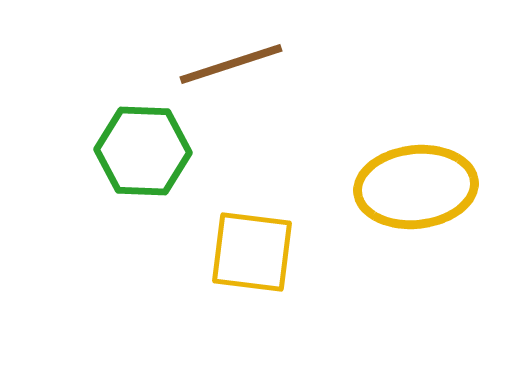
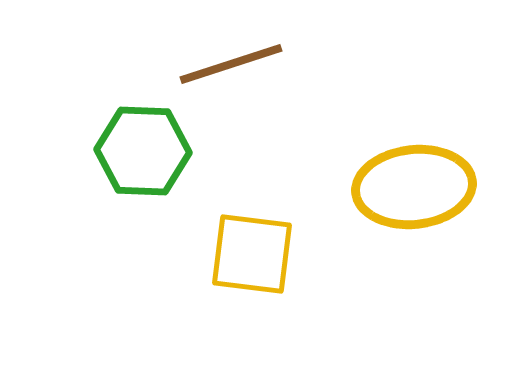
yellow ellipse: moved 2 px left
yellow square: moved 2 px down
